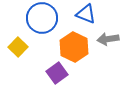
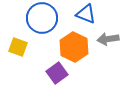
yellow square: rotated 24 degrees counterclockwise
